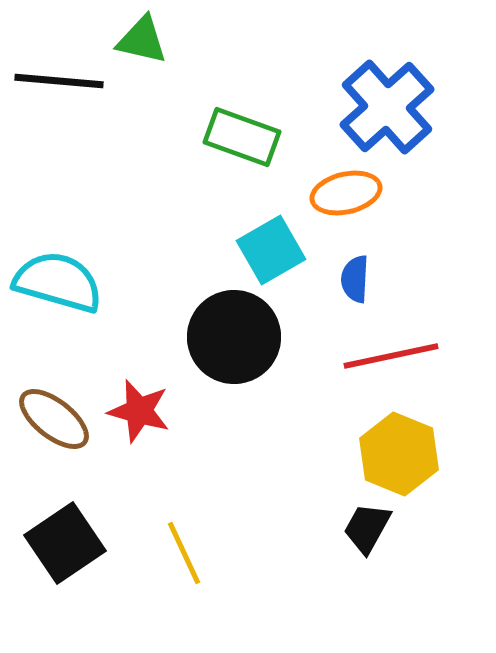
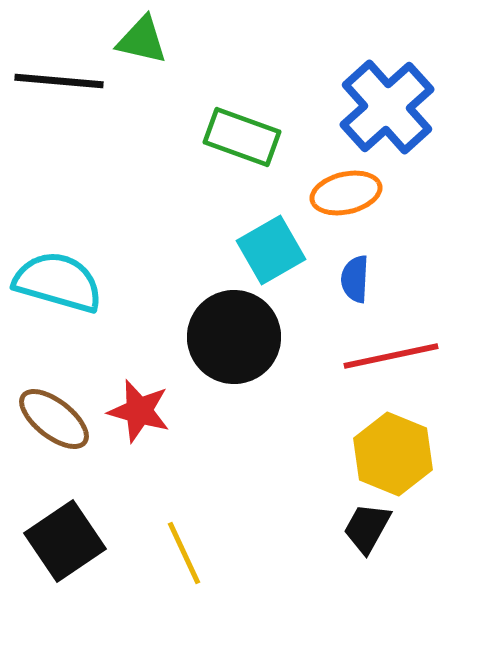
yellow hexagon: moved 6 px left
black square: moved 2 px up
